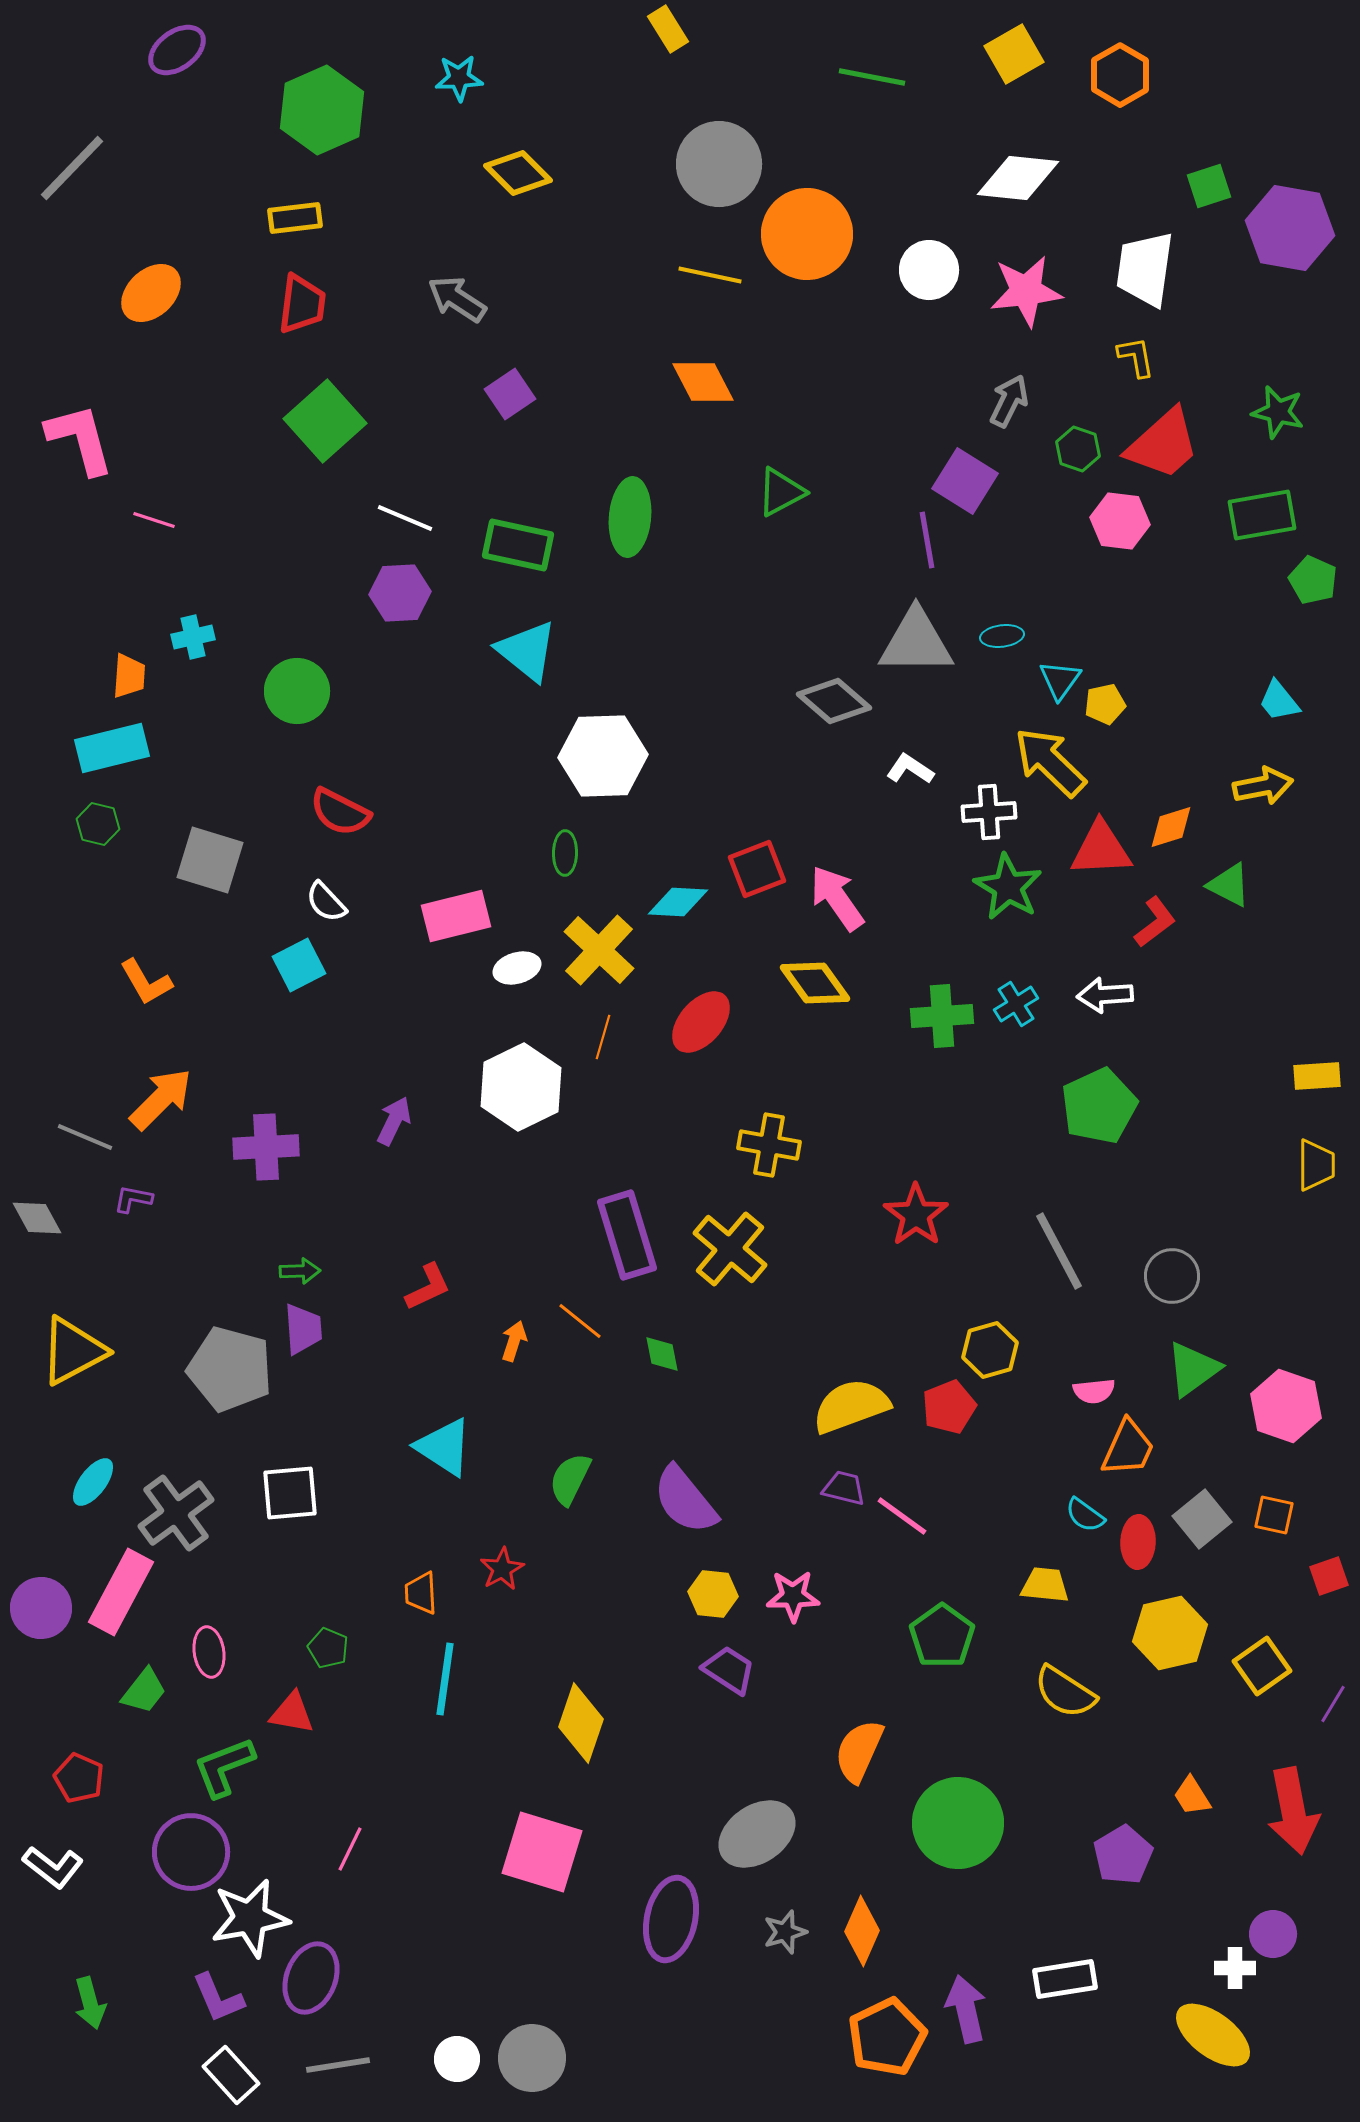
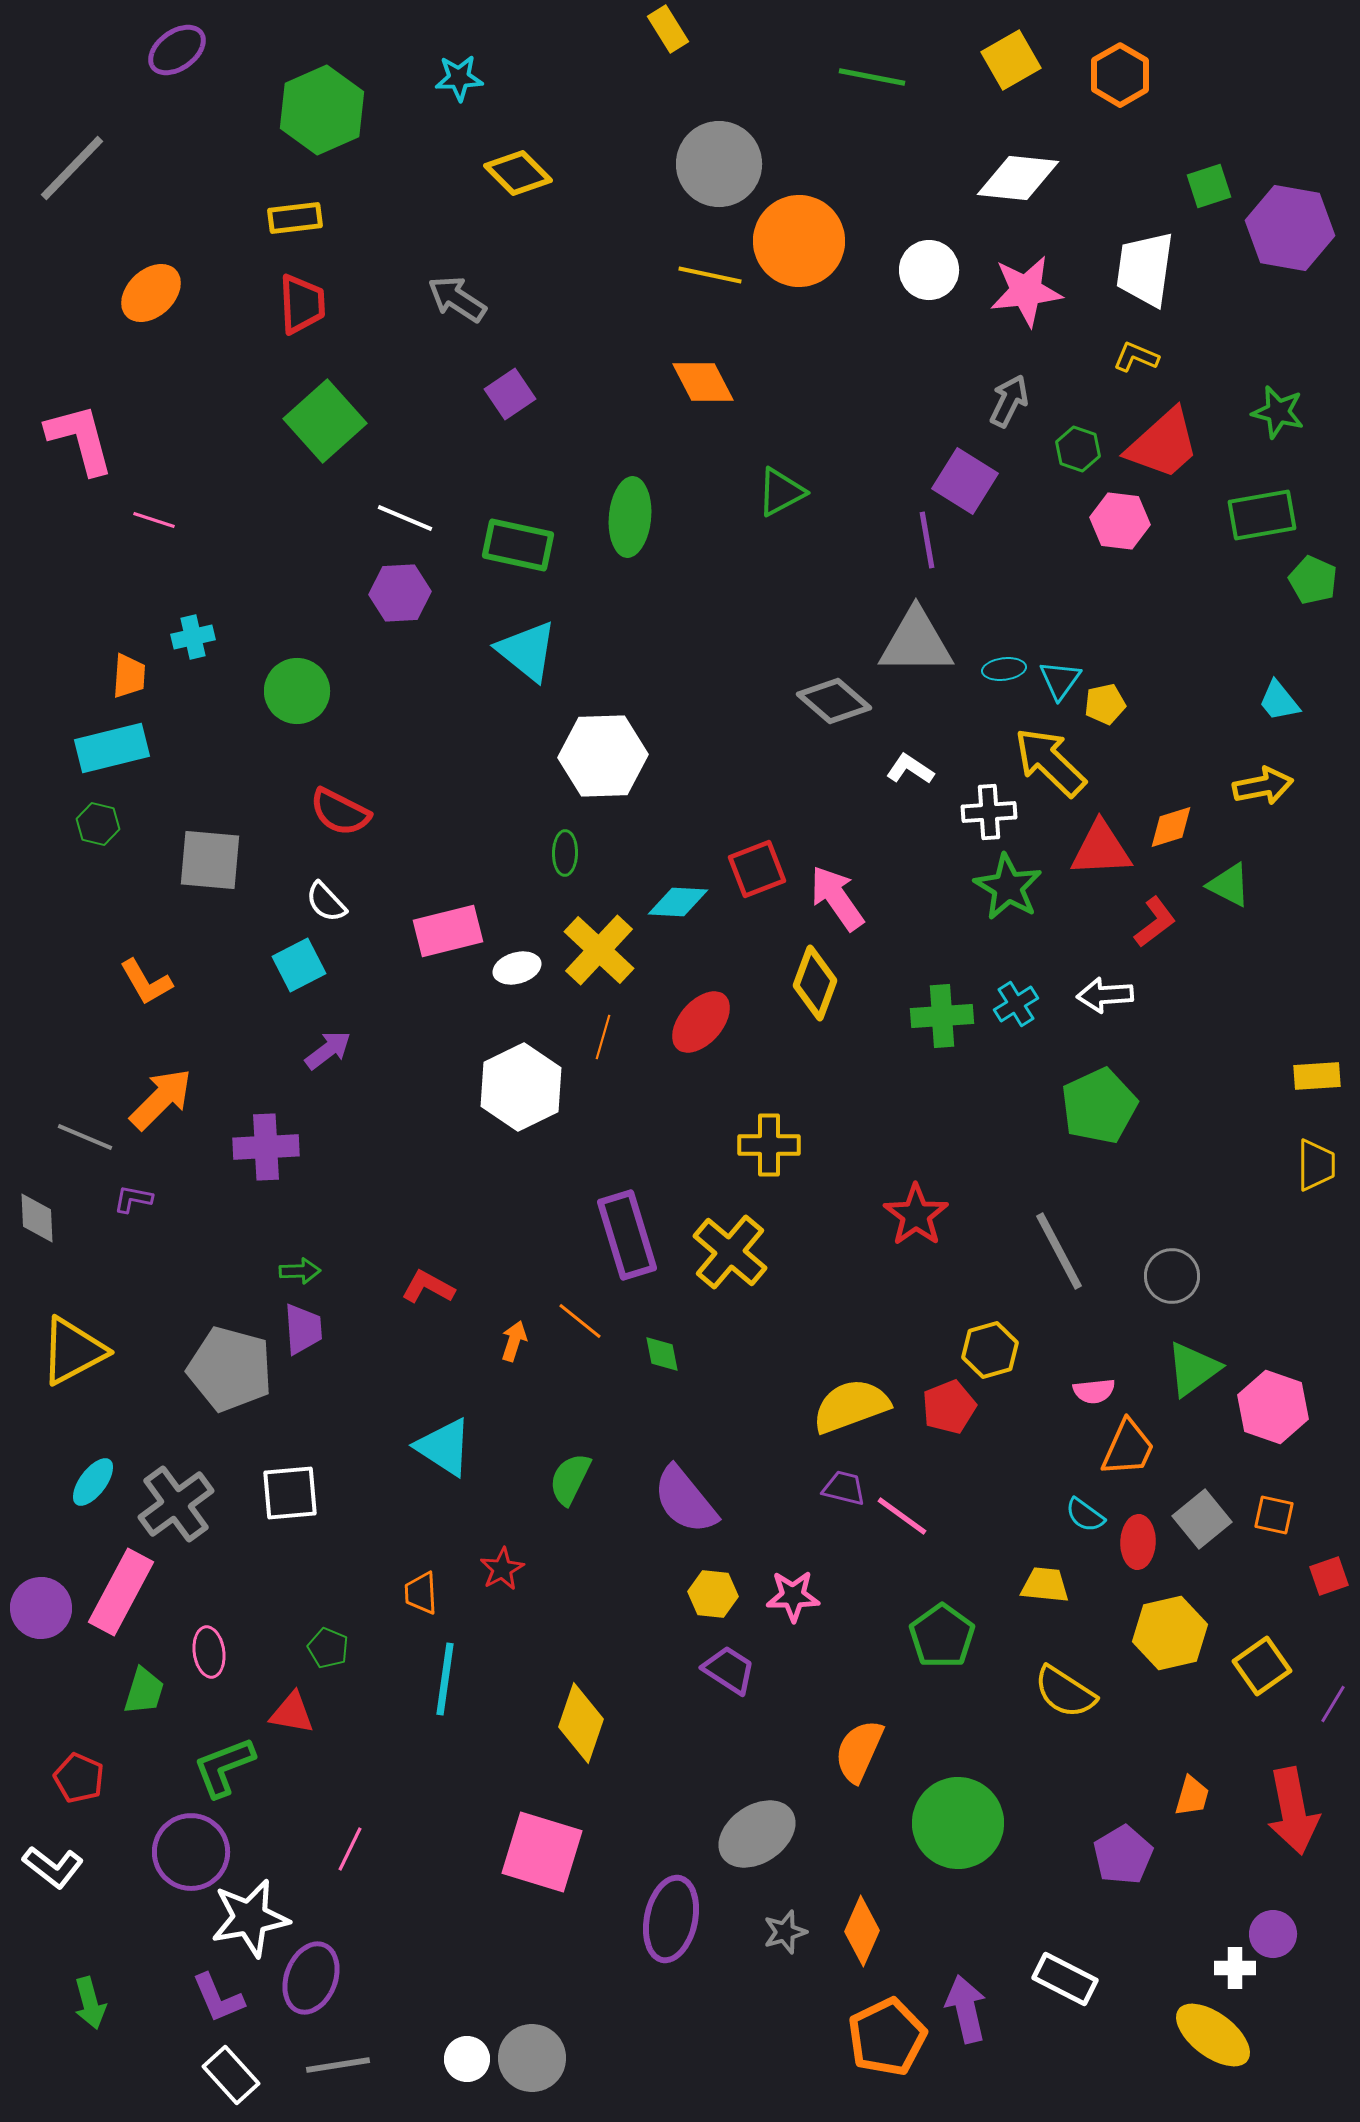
yellow square at (1014, 54): moved 3 px left, 6 px down
orange circle at (807, 234): moved 8 px left, 7 px down
red trapezoid at (302, 304): rotated 10 degrees counterclockwise
yellow L-shape at (1136, 357): rotated 57 degrees counterclockwise
cyan ellipse at (1002, 636): moved 2 px right, 33 px down
gray square at (210, 860): rotated 12 degrees counterclockwise
pink rectangle at (456, 916): moved 8 px left, 15 px down
yellow diamond at (815, 983): rotated 56 degrees clockwise
purple arrow at (394, 1121): moved 66 px left, 71 px up; rotated 27 degrees clockwise
yellow cross at (769, 1145): rotated 10 degrees counterclockwise
gray diamond at (37, 1218): rotated 26 degrees clockwise
yellow cross at (730, 1249): moved 3 px down
red L-shape at (428, 1287): rotated 126 degrees counterclockwise
pink hexagon at (1286, 1406): moved 13 px left, 1 px down
gray cross at (176, 1513): moved 9 px up
green trapezoid at (144, 1691): rotated 21 degrees counterclockwise
orange trapezoid at (1192, 1796): rotated 132 degrees counterclockwise
white rectangle at (1065, 1979): rotated 36 degrees clockwise
white circle at (457, 2059): moved 10 px right
